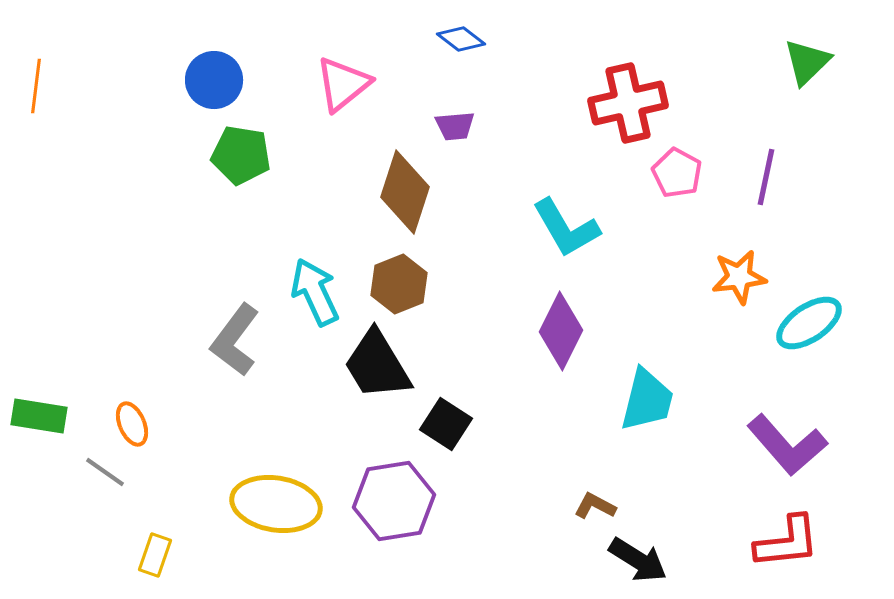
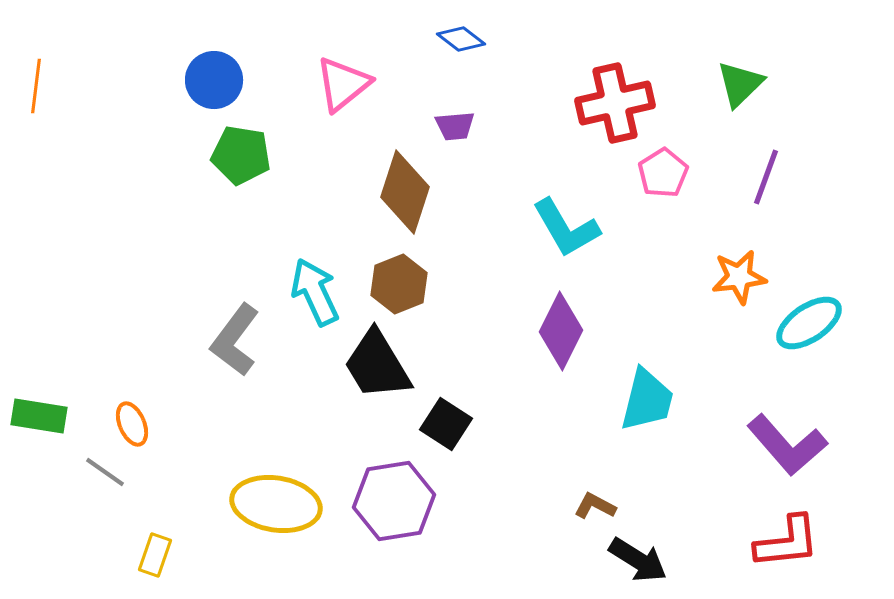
green triangle: moved 67 px left, 22 px down
red cross: moved 13 px left
pink pentagon: moved 14 px left; rotated 12 degrees clockwise
purple line: rotated 8 degrees clockwise
